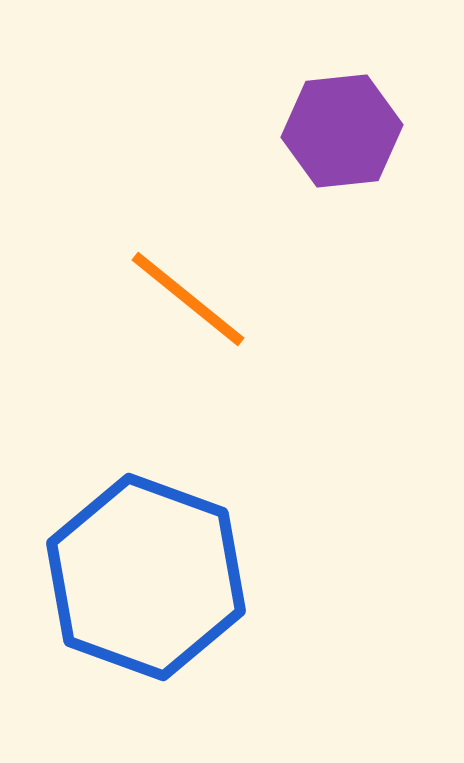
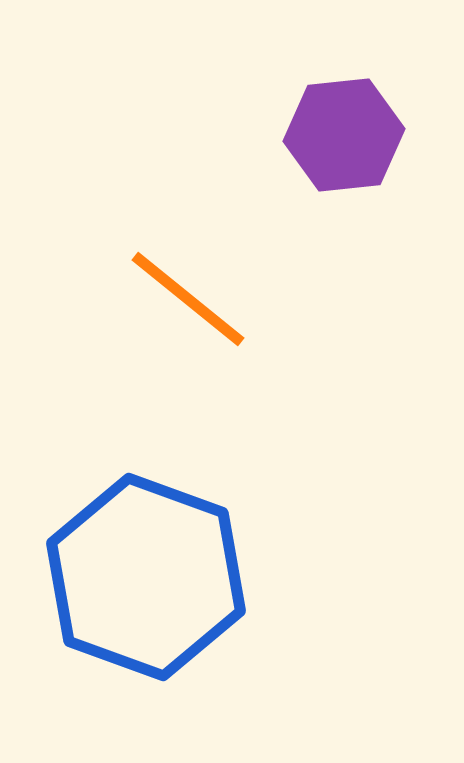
purple hexagon: moved 2 px right, 4 px down
